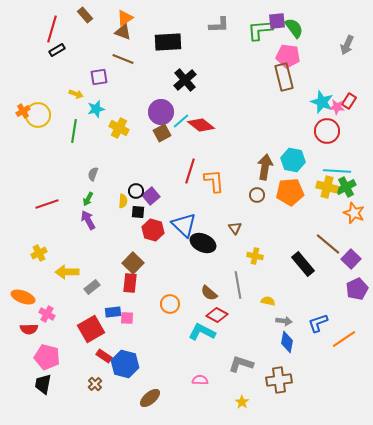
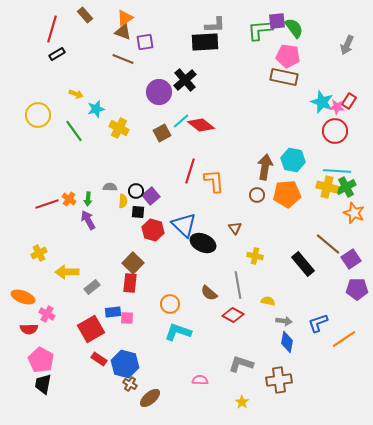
gray L-shape at (219, 25): moved 4 px left
black rectangle at (168, 42): moved 37 px right
black rectangle at (57, 50): moved 4 px down
purple square at (99, 77): moved 46 px right, 35 px up
brown rectangle at (284, 77): rotated 64 degrees counterclockwise
orange cross at (23, 111): moved 46 px right, 88 px down; rotated 24 degrees counterclockwise
purple circle at (161, 112): moved 2 px left, 20 px up
green line at (74, 131): rotated 45 degrees counterclockwise
red circle at (327, 131): moved 8 px right
gray semicircle at (93, 174): moved 17 px right, 13 px down; rotated 72 degrees clockwise
orange pentagon at (290, 192): moved 3 px left, 2 px down
green arrow at (88, 199): rotated 24 degrees counterclockwise
purple square at (351, 259): rotated 12 degrees clockwise
purple pentagon at (357, 289): rotated 25 degrees clockwise
red diamond at (217, 315): moved 16 px right
cyan L-shape at (202, 332): moved 24 px left; rotated 8 degrees counterclockwise
red rectangle at (104, 356): moved 5 px left, 3 px down
pink pentagon at (47, 357): moved 6 px left, 3 px down; rotated 15 degrees clockwise
brown cross at (95, 384): moved 35 px right; rotated 16 degrees counterclockwise
